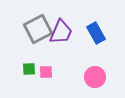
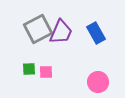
pink circle: moved 3 px right, 5 px down
